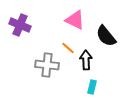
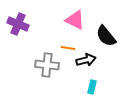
purple cross: moved 2 px left, 1 px up
orange line: rotated 32 degrees counterclockwise
black arrow: rotated 78 degrees clockwise
